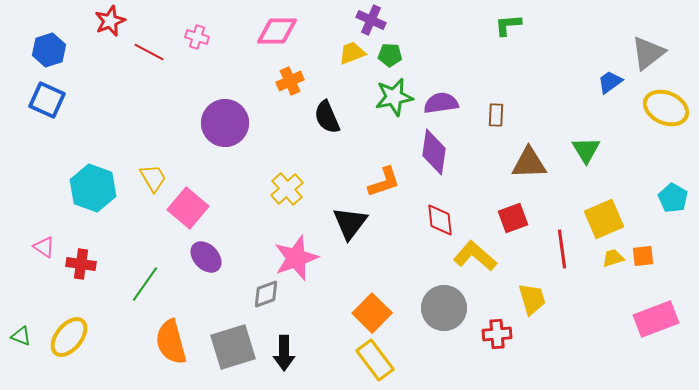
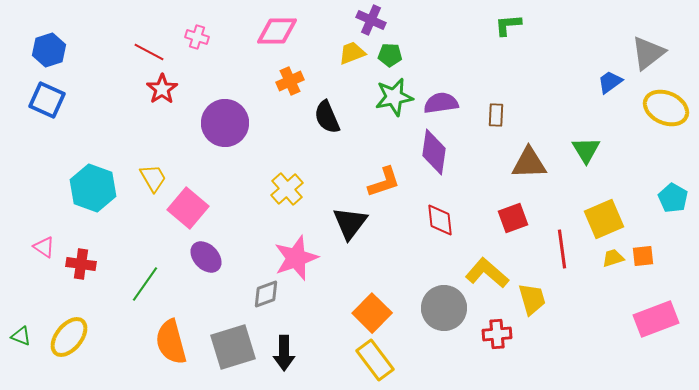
red star at (110, 21): moved 52 px right, 68 px down; rotated 12 degrees counterclockwise
yellow L-shape at (475, 256): moved 12 px right, 17 px down
